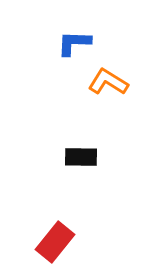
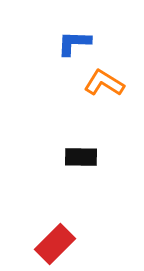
orange L-shape: moved 4 px left, 1 px down
red rectangle: moved 2 px down; rotated 6 degrees clockwise
